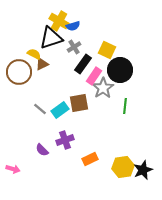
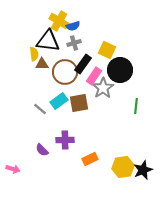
black triangle: moved 3 px left, 3 px down; rotated 25 degrees clockwise
gray cross: moved 4 px up; rotated 16 degrees clockwise
yellow semicircle: rotated 56 degrees clockwise
brown triangle: rotated 24 degrees clockwise
brown circle: moved 46 px right
green line: moved 11 px right
cyan rectangle: moved 1 px left, 9 px up
purple cross: rotated 18 degrees clockwise
